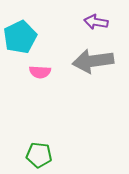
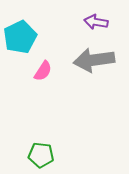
gray arrow: moved 1 px right, 1 px up
pink semicircle: moved 3 px right, 1 px up; rotated 60 degrees counterclockwise
green pentagon: moved 2 px right
